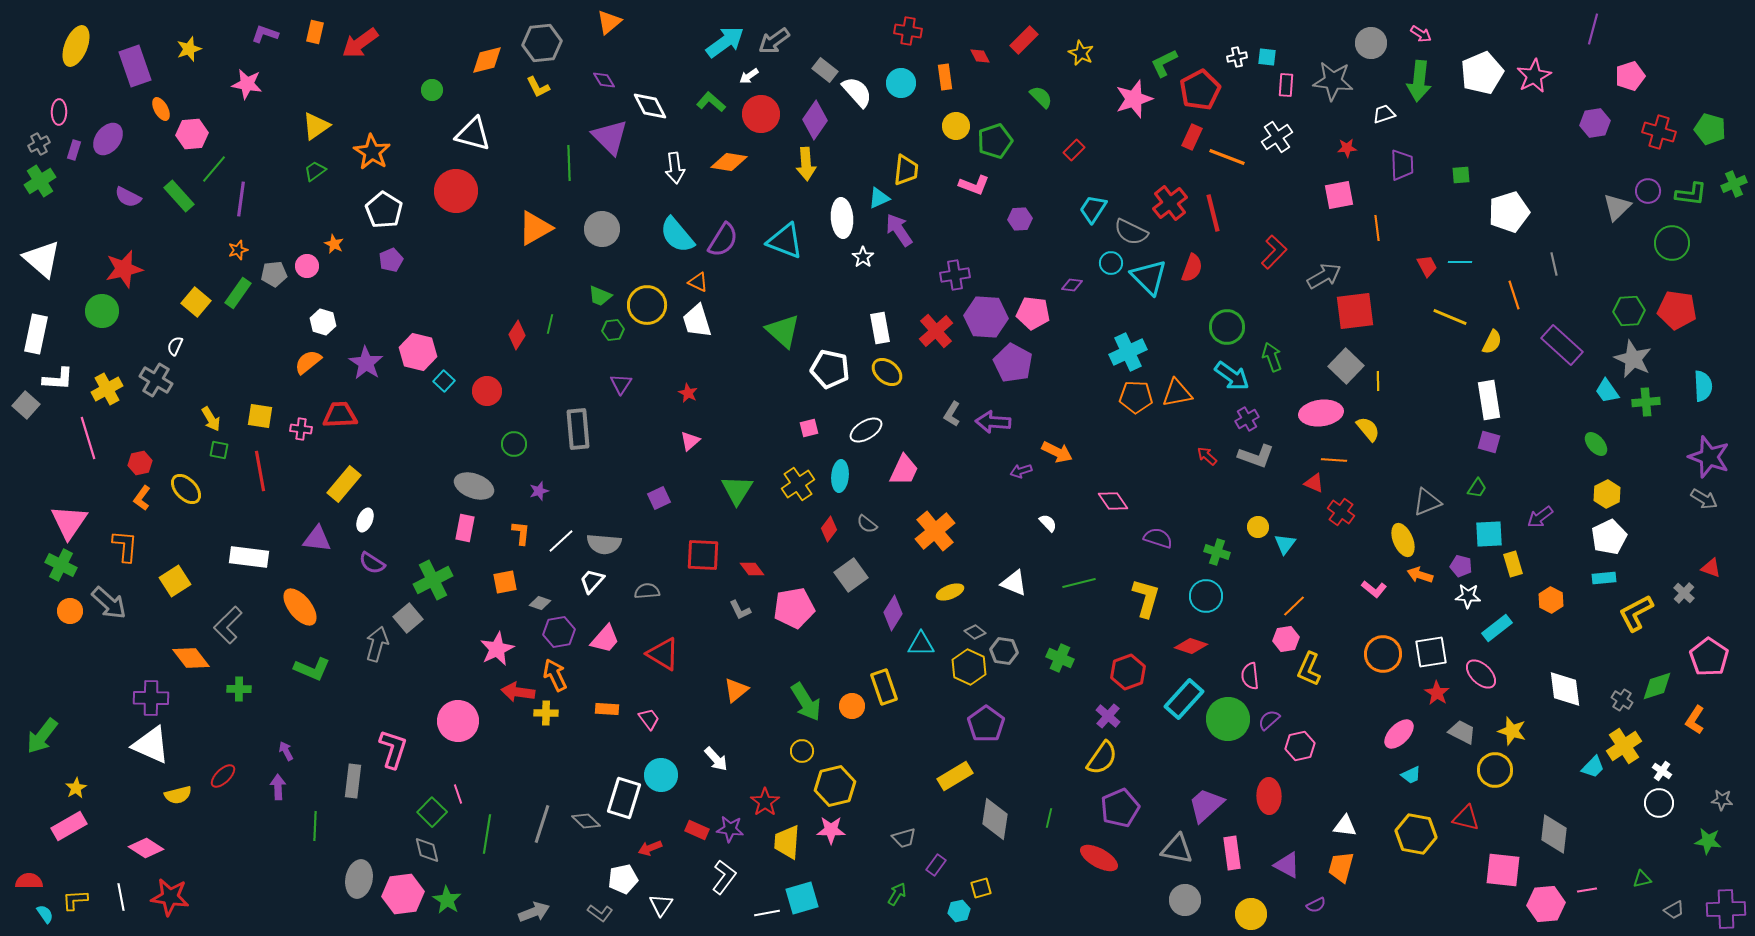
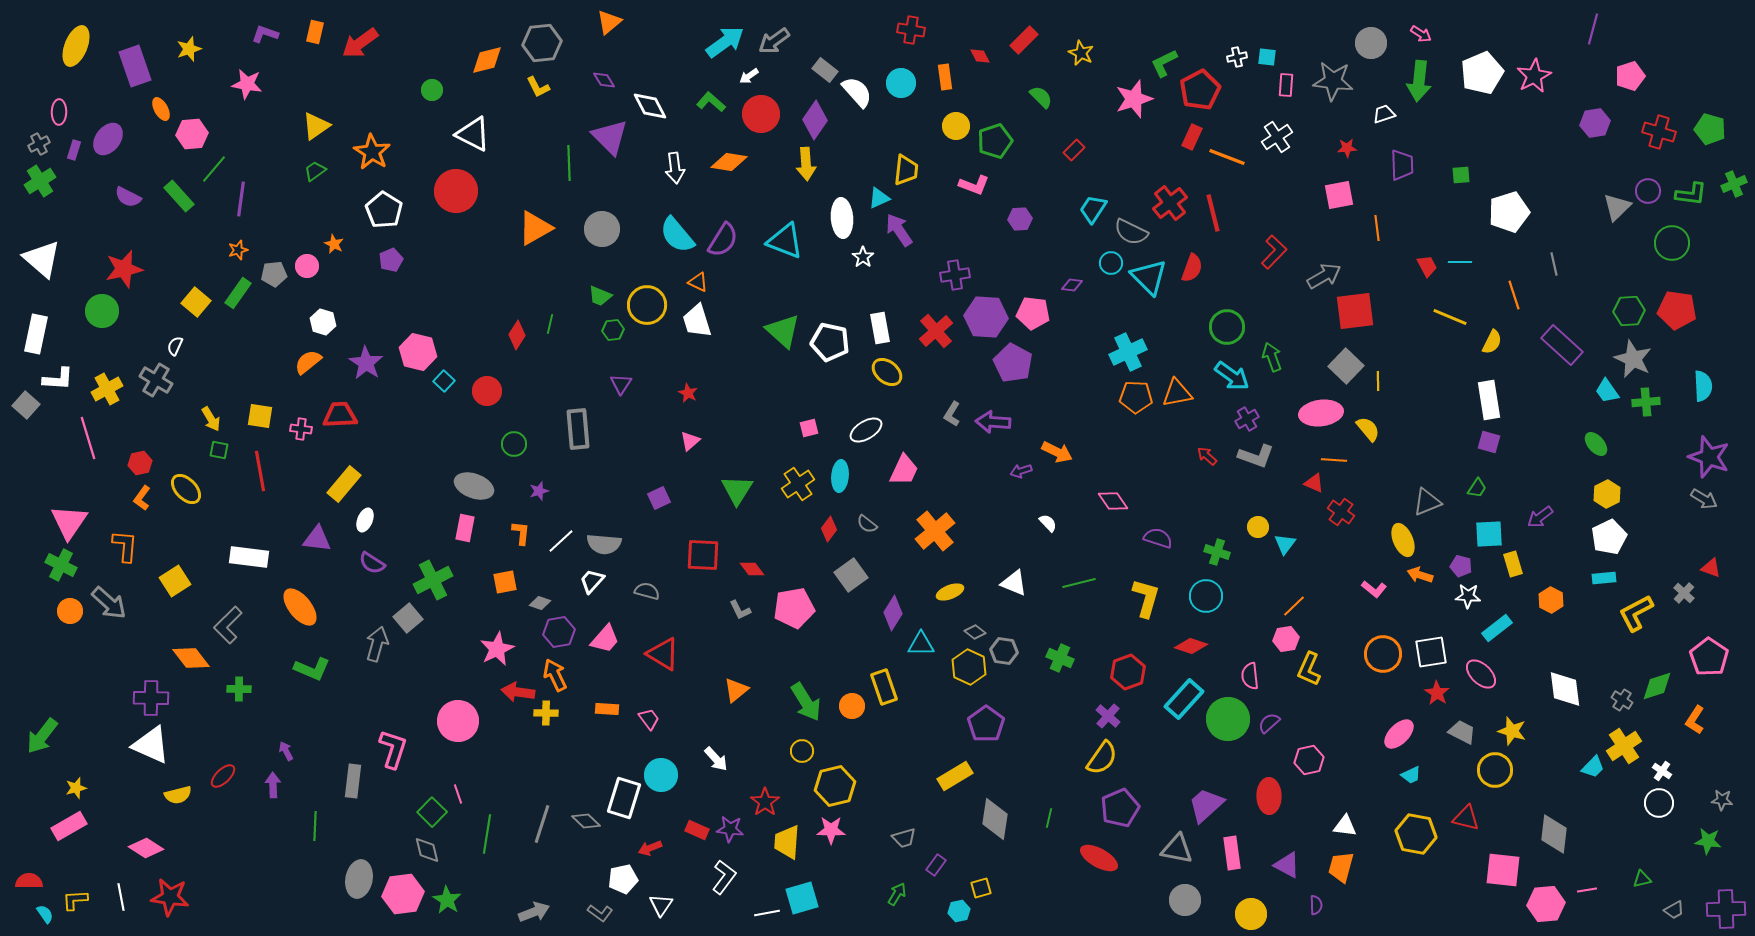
red cross at (908, 31): moved 3 px right, 1 px up
white triangle at (473, 134): rotated 12 degrees clockwise
white pentagon at (830, 369): moved 27 px up
gray semicircle at (647, 591): rotated 20 degrees clockwise
purple semicircle at (1269, 720): moved 3 px down
pink hexagon at (1300, 746): moved 9 px right, 14 px down
purple arrow at (278, 787): moved 5 px left, 2 px up
yellow star at (76, 788): rotated 15 degrees clockwise
purple semicircle at (1316, 905): rotated 66 degrees counterclockwise
